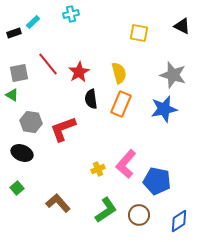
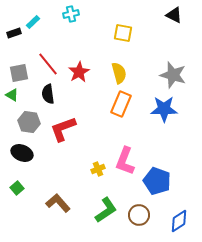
black triangle: moved 8 px left, 11 px up
yellow square: moved 16 px left
black semicircle: moved 43 px left, 5 px up
blue star: rotated 12 degrees clockwise
gray hexagon: moved 2 px left
pink L-shape: moved 1 px left, 3 px up; rotated 20 degrees counterclockwise
blue pentagon: rotated 8 degrees clockwise
